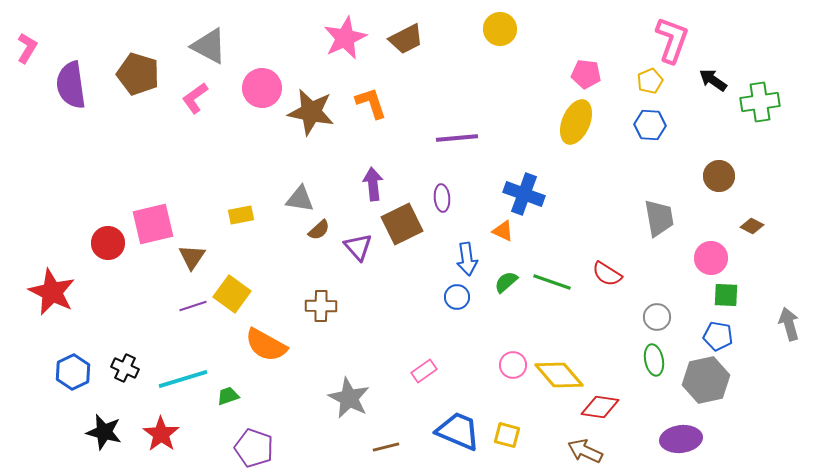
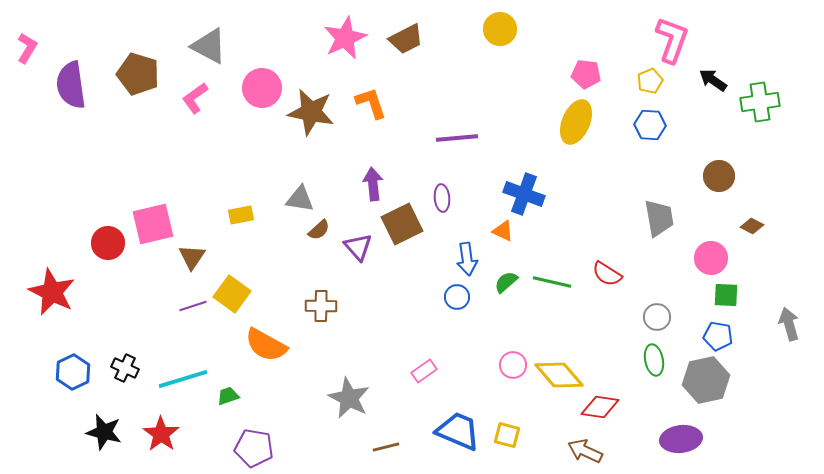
green line at (552, 282): rotated 6 degrees counterclockwise
purple pentagon at (254, 448): rotated 9 degrees counterclockwise
